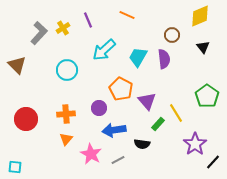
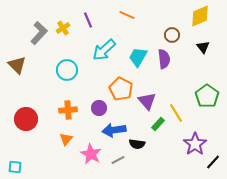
orange cross: moved 2 px right, 4 px up
black semicircle: moved 5 px left
